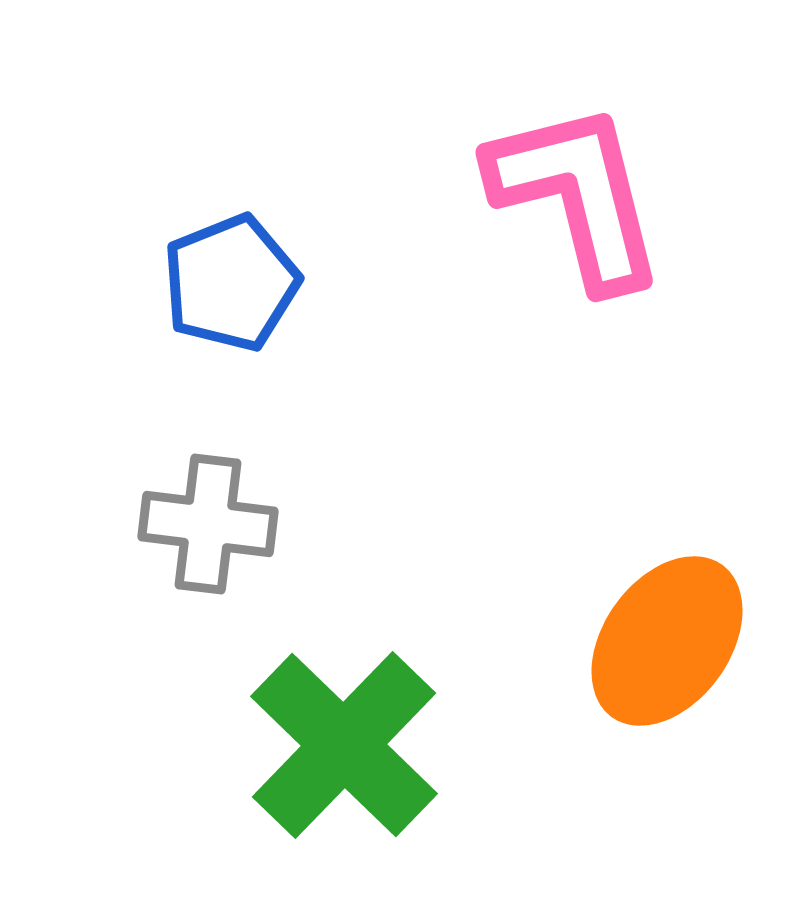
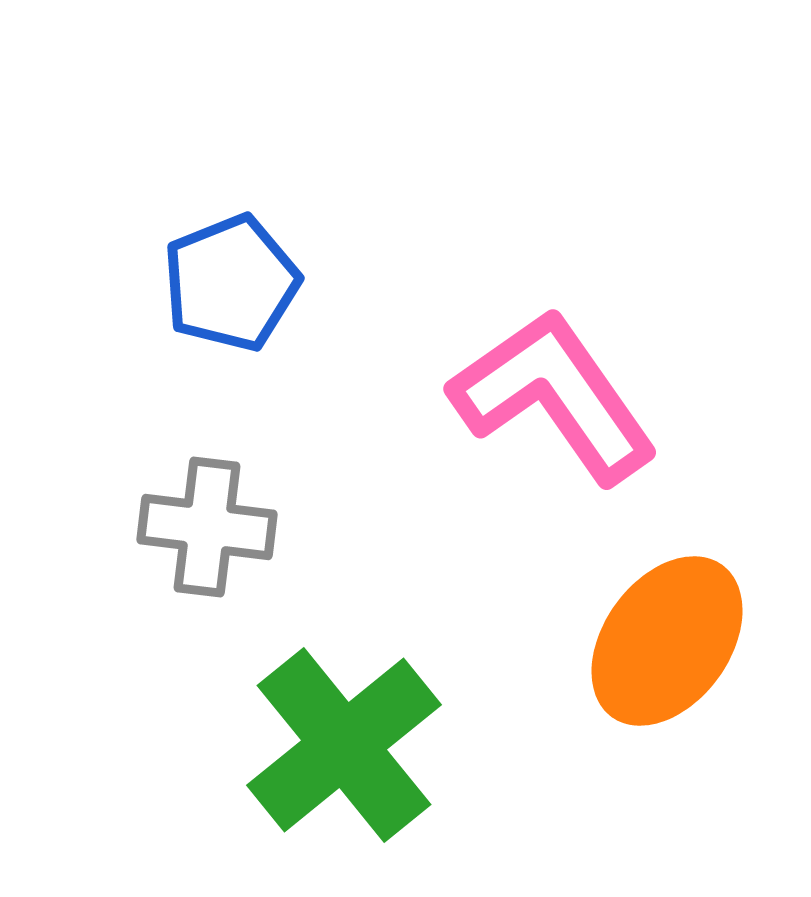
pink L-shape: moved 23 px left, 201 px down; rotated 21 degrees counterclockwise
gray cross: moved 1 px left, 3 px down
green cross: rotated 7 degrees clockwise
